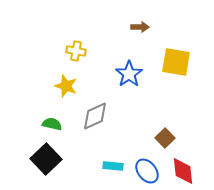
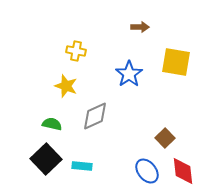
cyan rectangle: moved 31 px left
